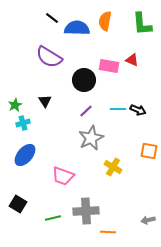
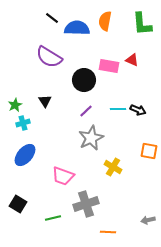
gray cross: moved 7 px up; rotated 15 degrees counterclockwise
